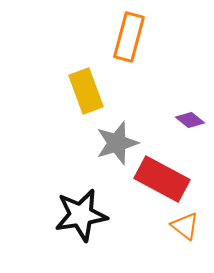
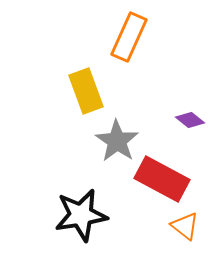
orange rectangle: rotated 9 degrees clockwise
gray star: moved 2 px up; rotated 21 degrees counterclockwise
